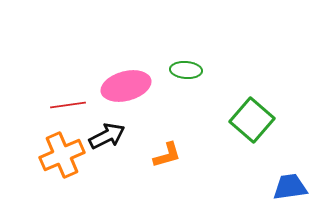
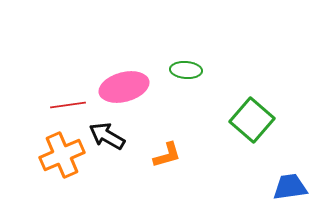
pink ellipse: moved 2 px left, 1 px down
black arrow: rotated 123 degrees counterclockwise
